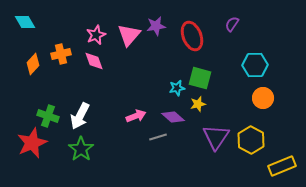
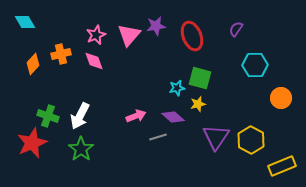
purple semicircle: moved 4 px right, 5 px down
orange circle: moved 18 px right
